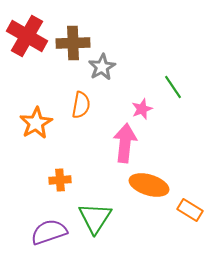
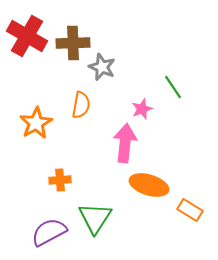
gray star: rotated 20 degrees counterclockwise
purple semicircle: rotated 9 degrees counterclockwise
